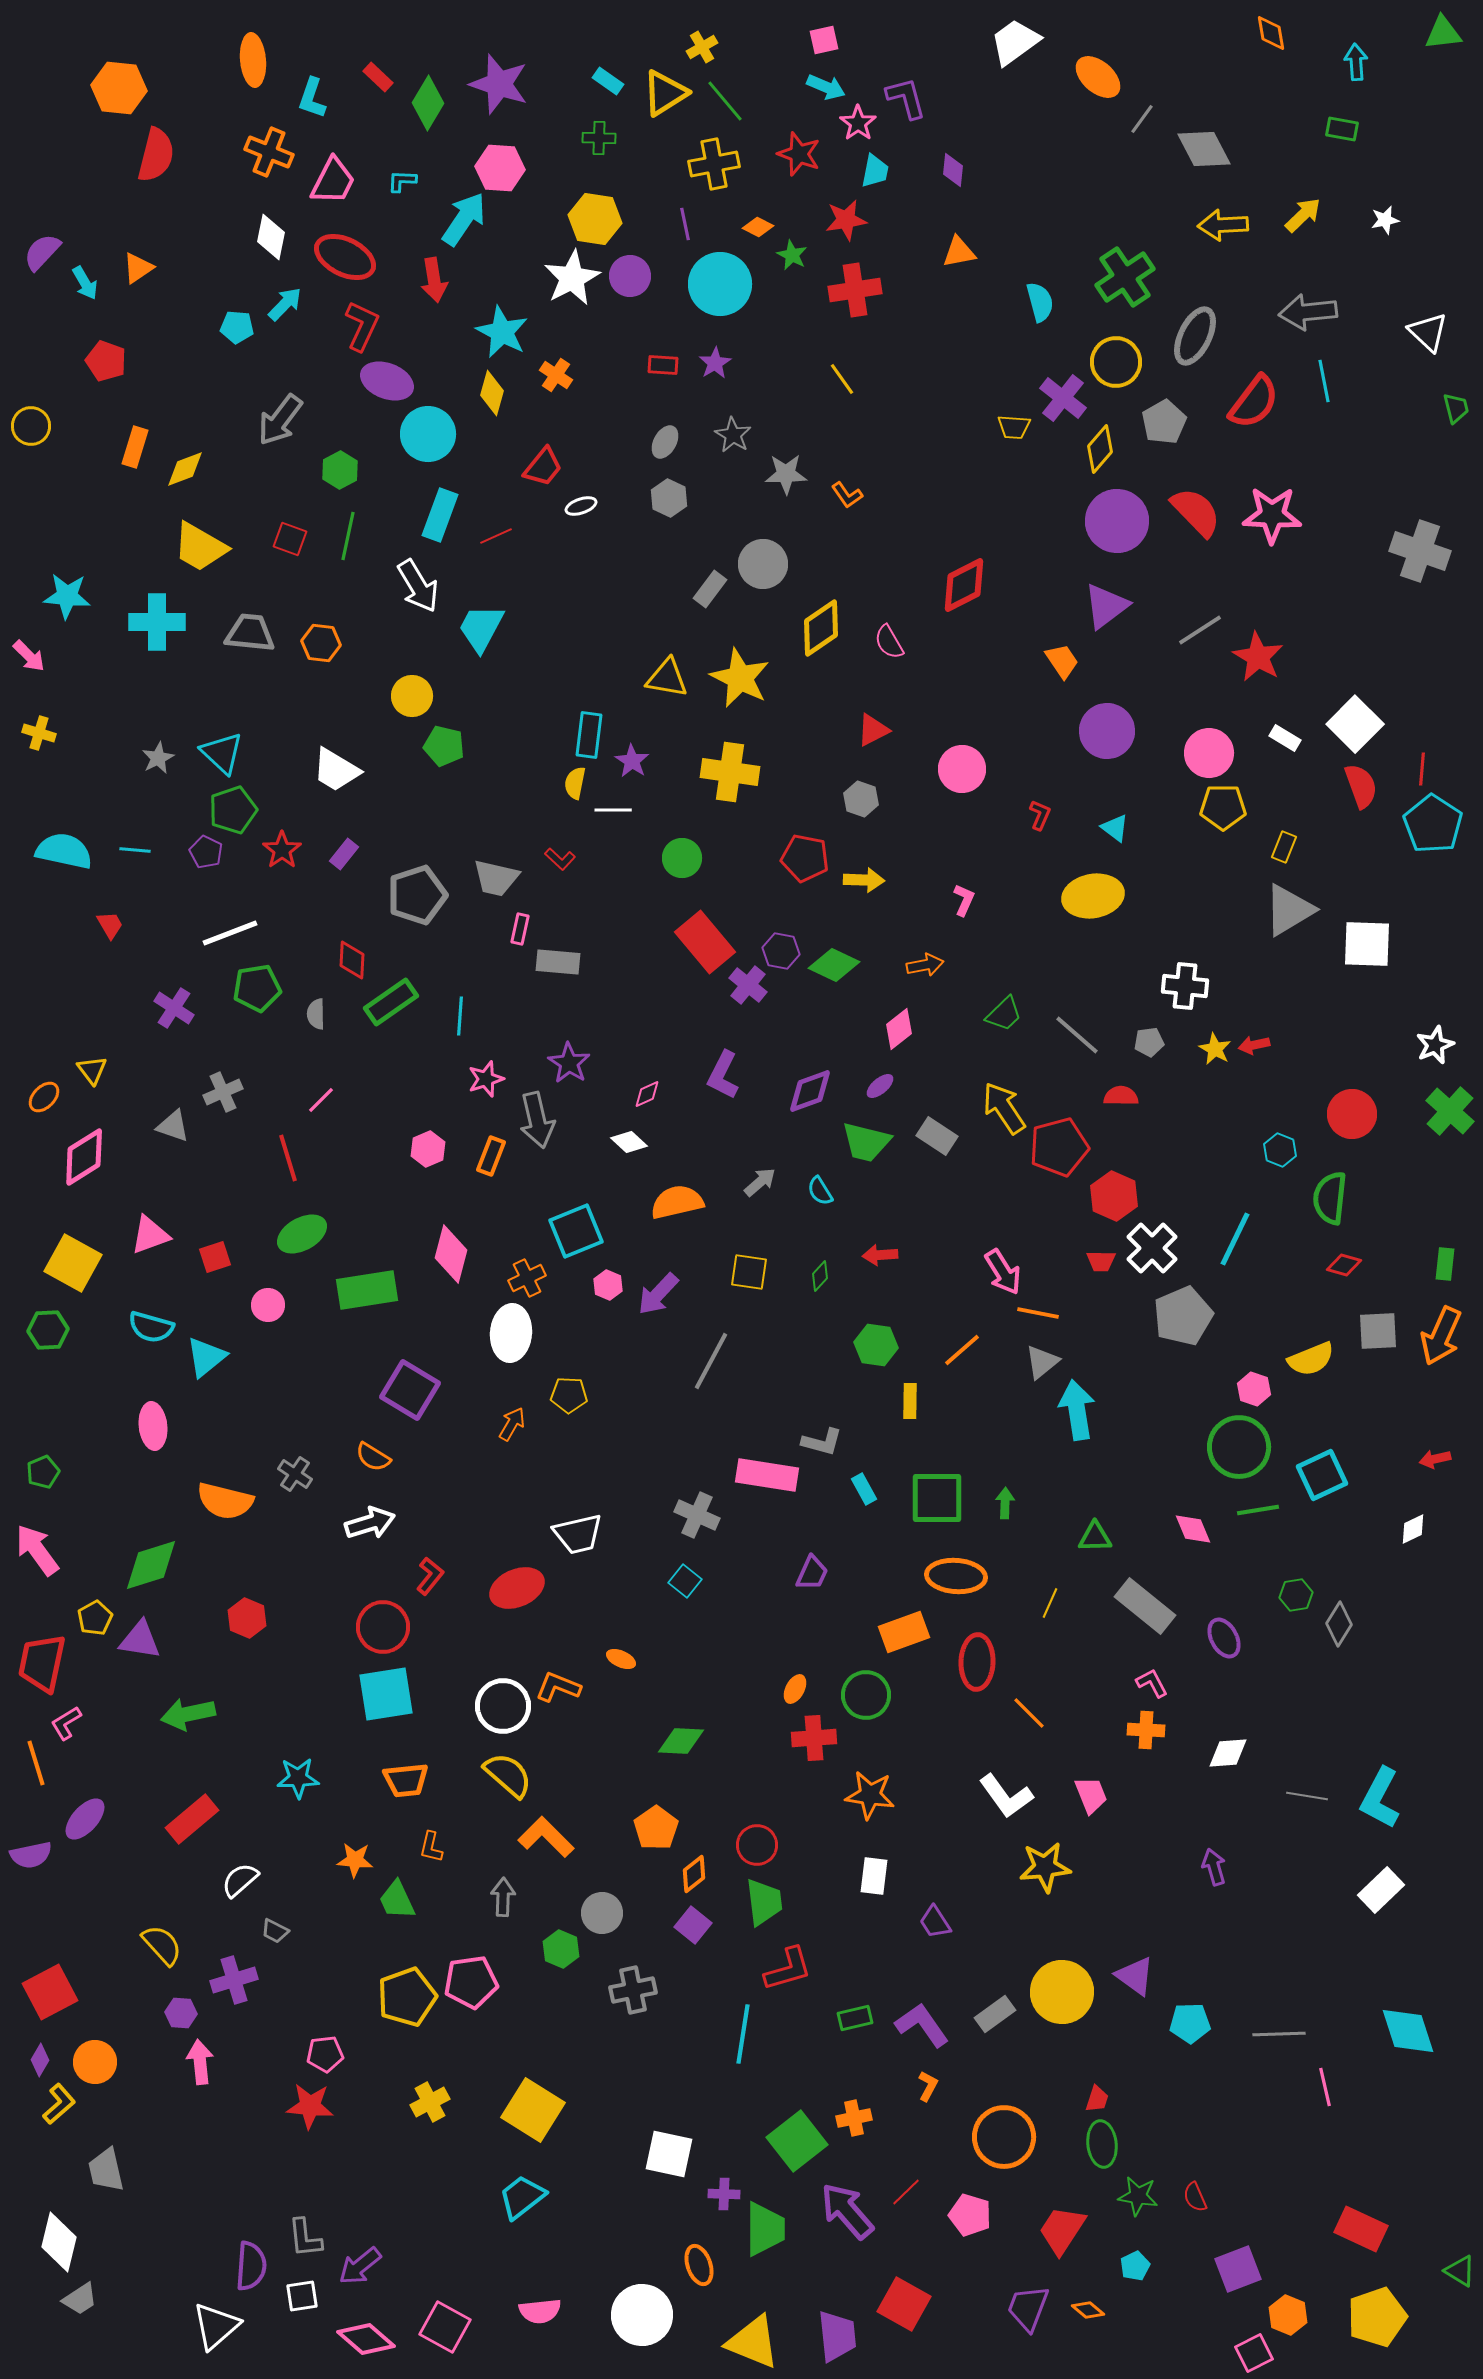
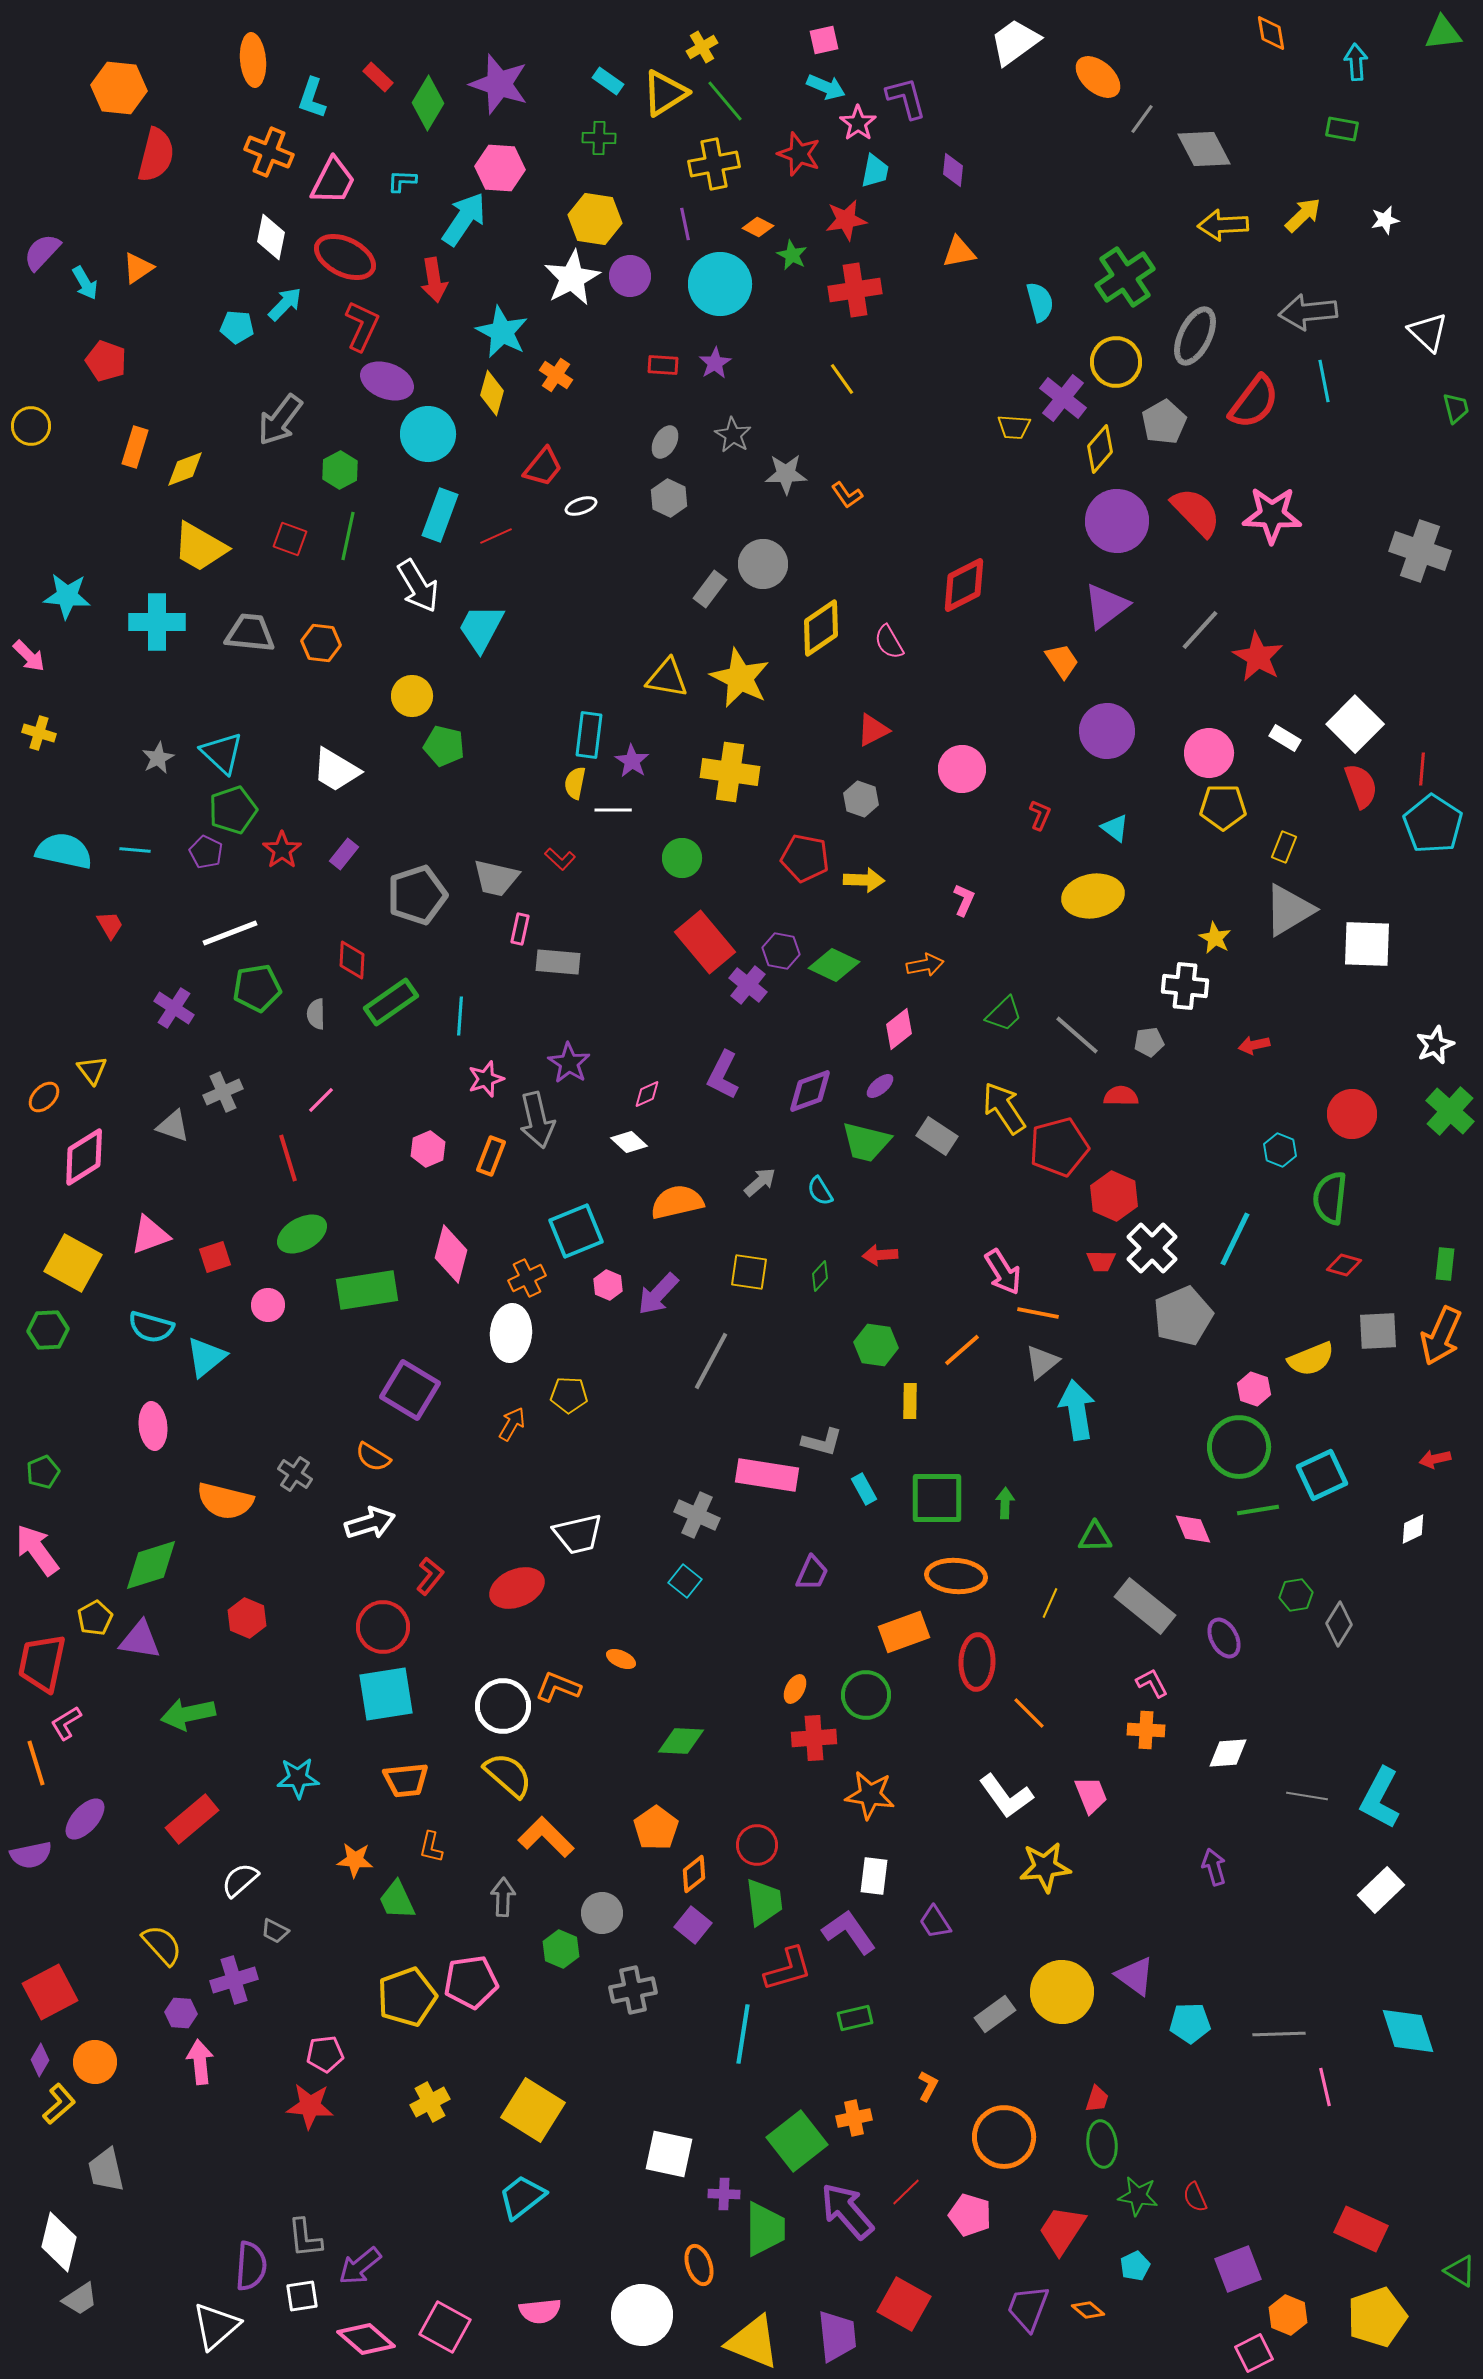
gray line at (1200, 630): rotated 15 degrees counterclockwise
yellow star at (1215, 1049): moved 111 px up
purple L-shape at (922, 2025): moved 73 px left, 93 px up
